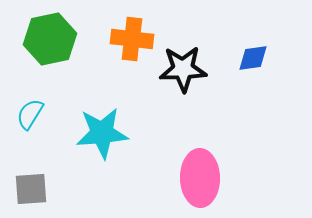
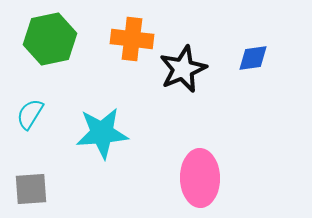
black star: rotated 21 degrees counterclockwise
